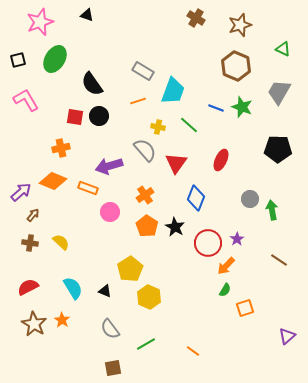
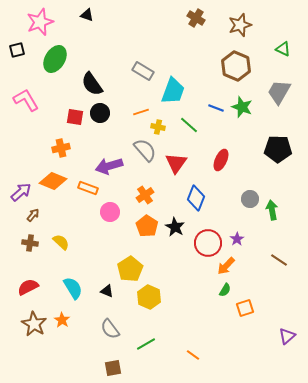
black square at (18, 60): moved 1 px left, 10 px up
orange line at (138, 101): moved 3 px right, 11 px down
black circle at (99, 116): moved 1 px right, 3 px up
black triangle at (105, 291): moved 2 px right
orange line at (193, 351): moved 4 px down
